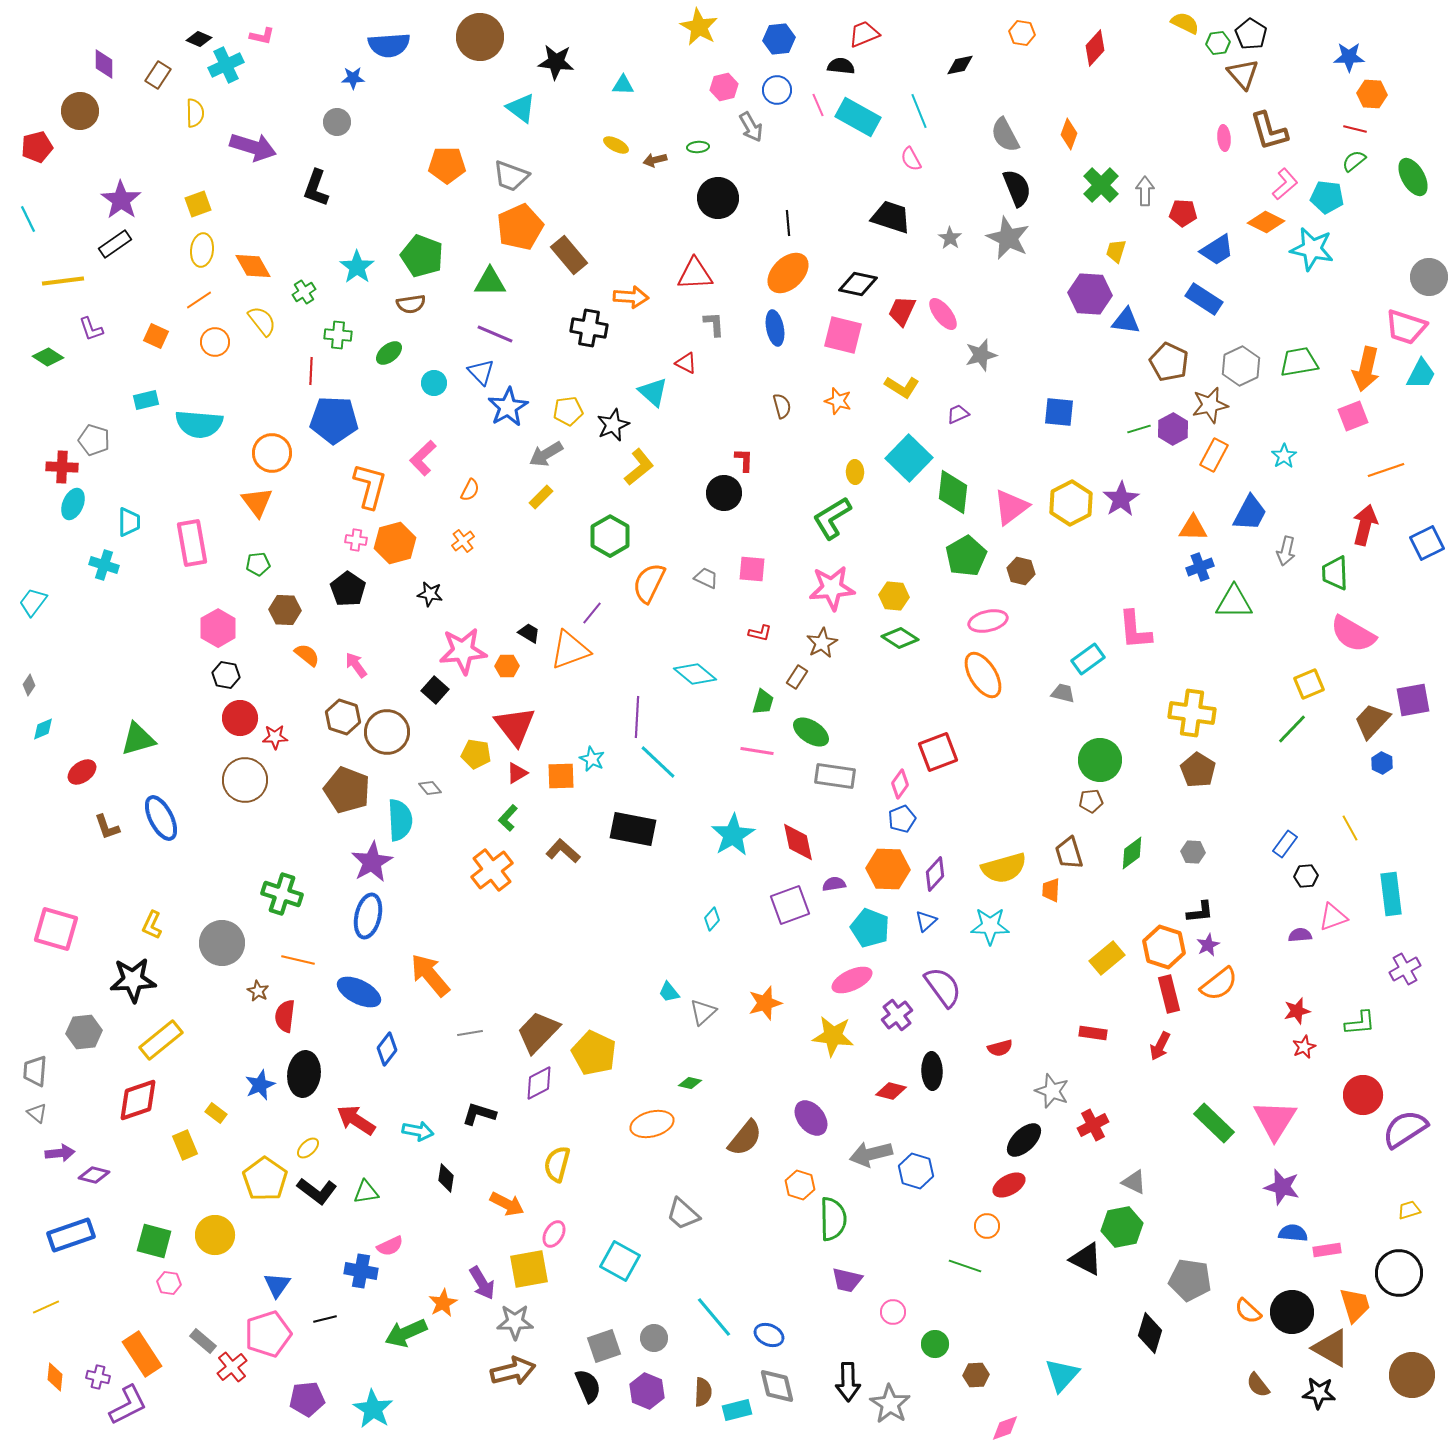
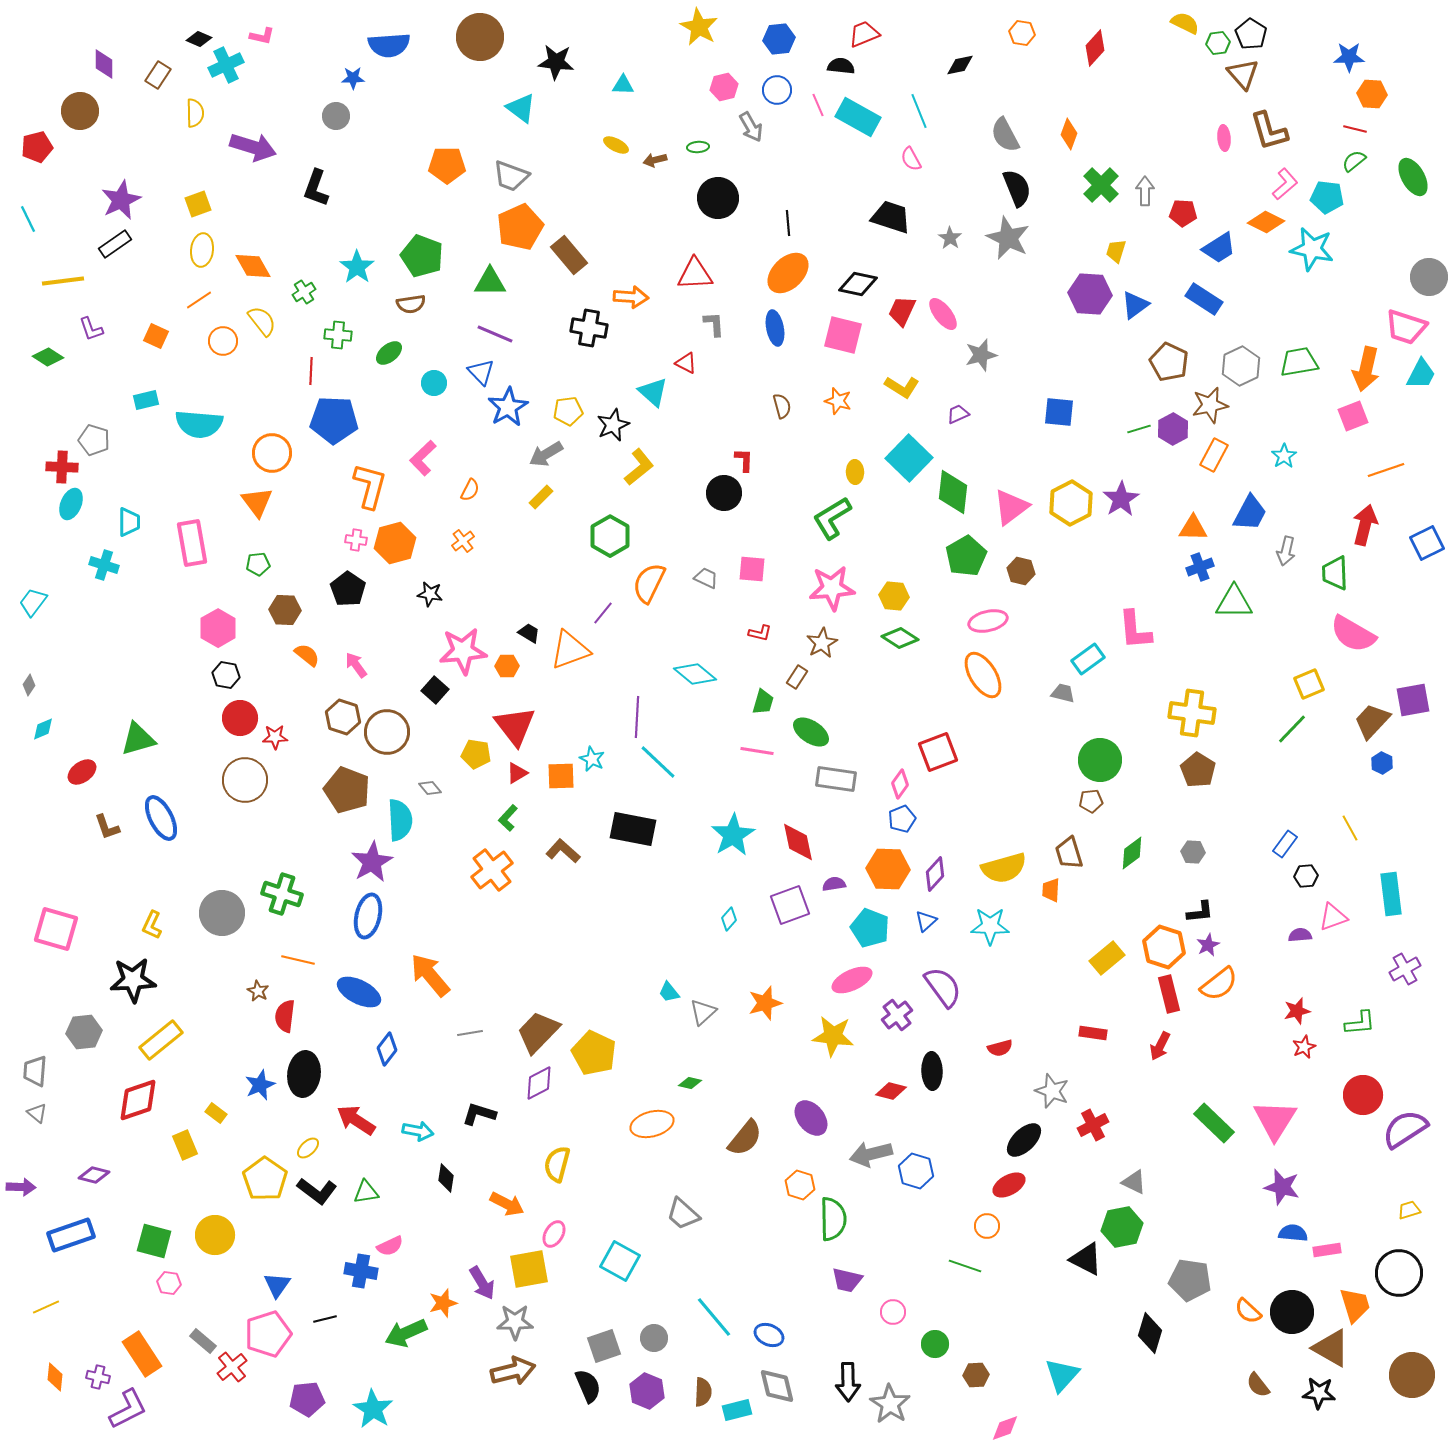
gray circle at (337, 122): moved 1 px left, 6 px up
purple star at (121, 200): rotated 12 degrees clockwise
blue trapezoid at (1217, 250): moved 2 px right, 2 px up
blue triangle at (1126, 321): moved 9 px right, 16 px up; rotated 44 degrees counterclockwise
orange circle at (215, 342): moved 8 px right, 1 px up
cyan ellipse at (73, 504): moved 2 px left
purple line at (592, 613): moved 11 px right
gray rectangle at (835, 776): moved 1 px right, 3 px down
cyan diamond at (712, 919): moved 17 px right
gray circle at (222, 943): moved 30 px up
purple arrow at (60, 1153): moved 39 px left, 34 px down; rotated 8 degrees clockwise
orange star at (443, 1303): rotated 12 degrees clockwise
purple L-shape at (128, 1405): moved 4 px down
